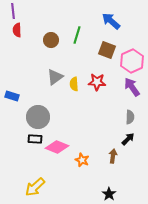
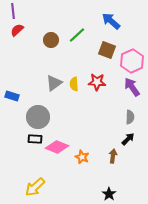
red semicircle: rotated 48 degrees clockwise
green line: rotated 30 degrees clockwise
gray triangle: moved 1 px left, 6 px down
orange star: moved 3 px up
